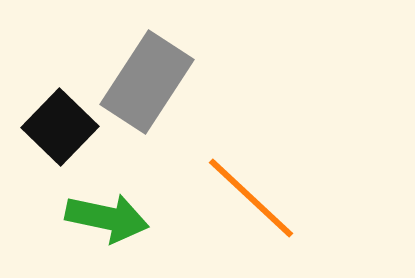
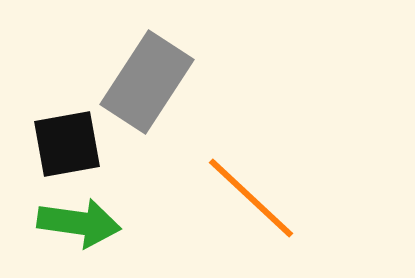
black square: moved 7 px right, 17 px down; rotated 36 degrees clockwise
green arrow: moved 28 px left, 5 px down; rotated 4 degrees counterclockwise
